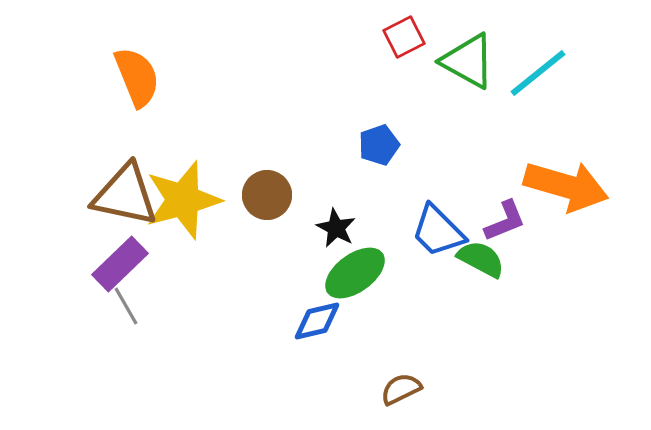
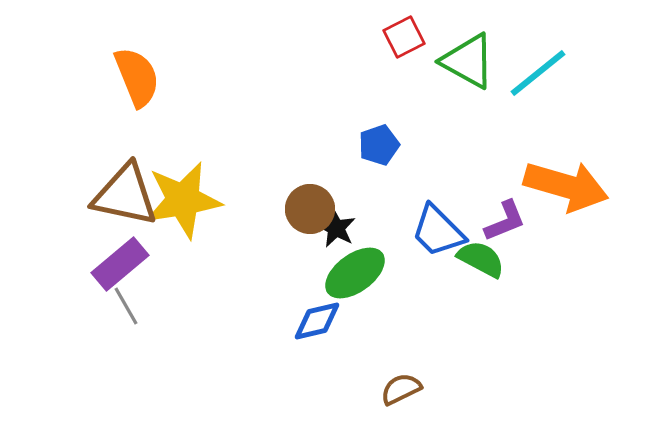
brown circle: moved 43 px right, 14 px down
yellow star: rotated 6 degrees clockwise
purple rectangle: rotated 4 degrees clockwise
